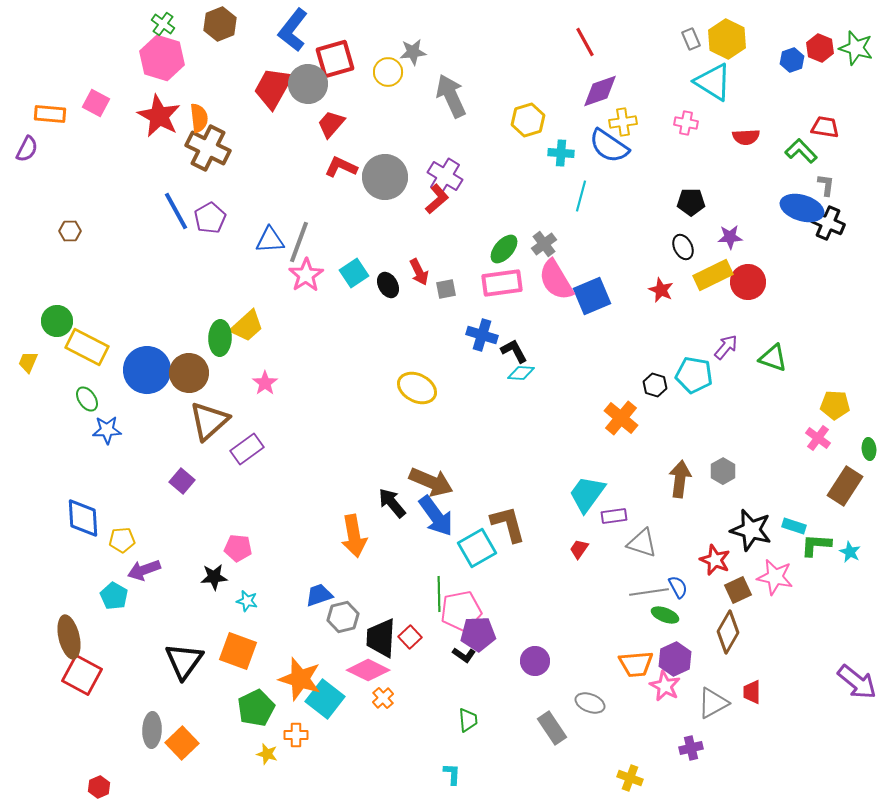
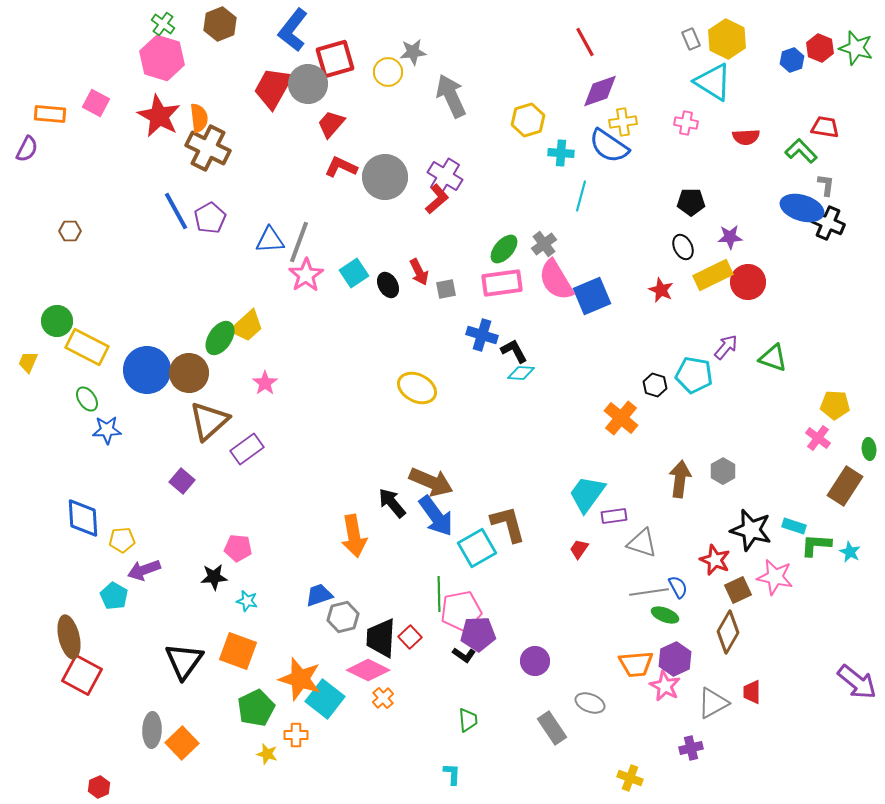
green ellipse at (220, 338): rotated 32 degrees clockwise
